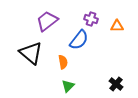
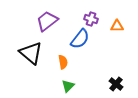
blue semicircle: moved 1 px right, 1 px up
